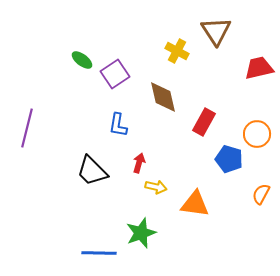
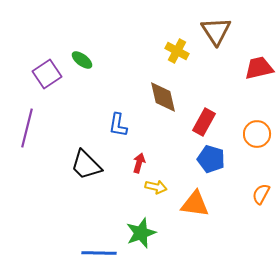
purple square: moved 68 px left
blue pentagon: moved 18 px left
black trapezoid: moved 6 px left, 6 px up
